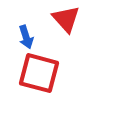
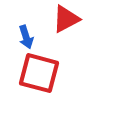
red triangle: rotated 44 degrees clockwise
